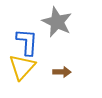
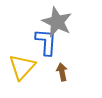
blue L-shape: moved 19 px right
brown arrow: rotated 102 degrees counterclockwise
